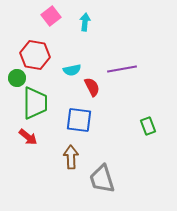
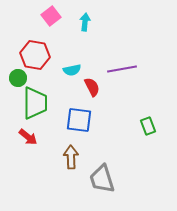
green circle: moved 1 px right
